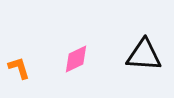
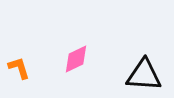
black triangle: moved 20 px down
